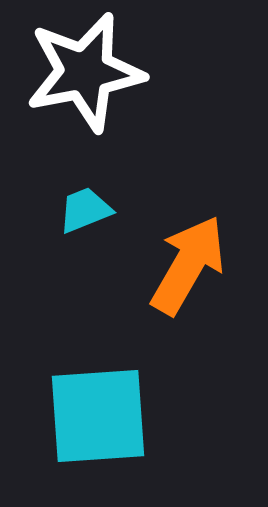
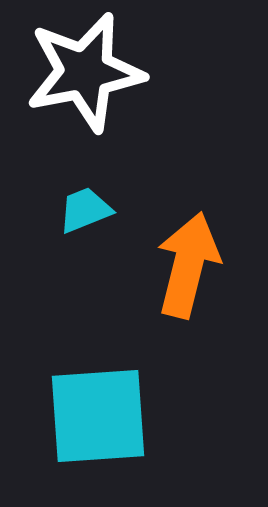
orange arrow: rotated 16 degrees counterclockwise
